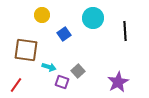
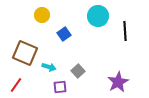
cyan circle: moved 5 px right, 2 px up
brown square: moved 1 px left, 3 px down; rotated 15 degrees clockwise
purple square: moved 2 px left, 5 px down; rotated 24 degrees counterclockwise
